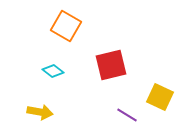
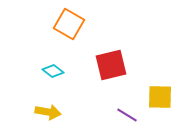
orange square: moved 3 px right, 2 px up
yellow square: rotated 24 degrees counterclockwise
yellow arrow: moved 8 px right
